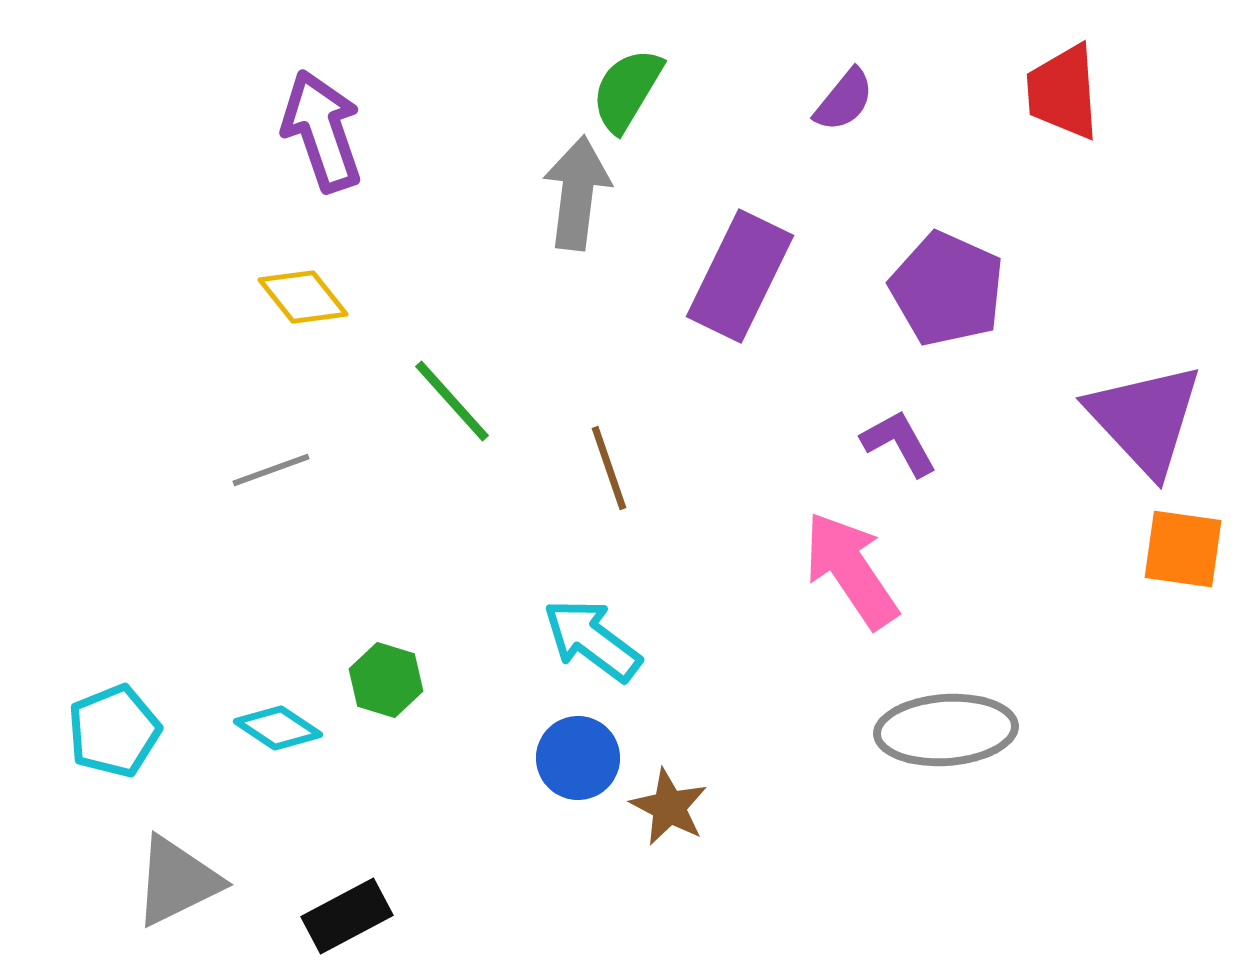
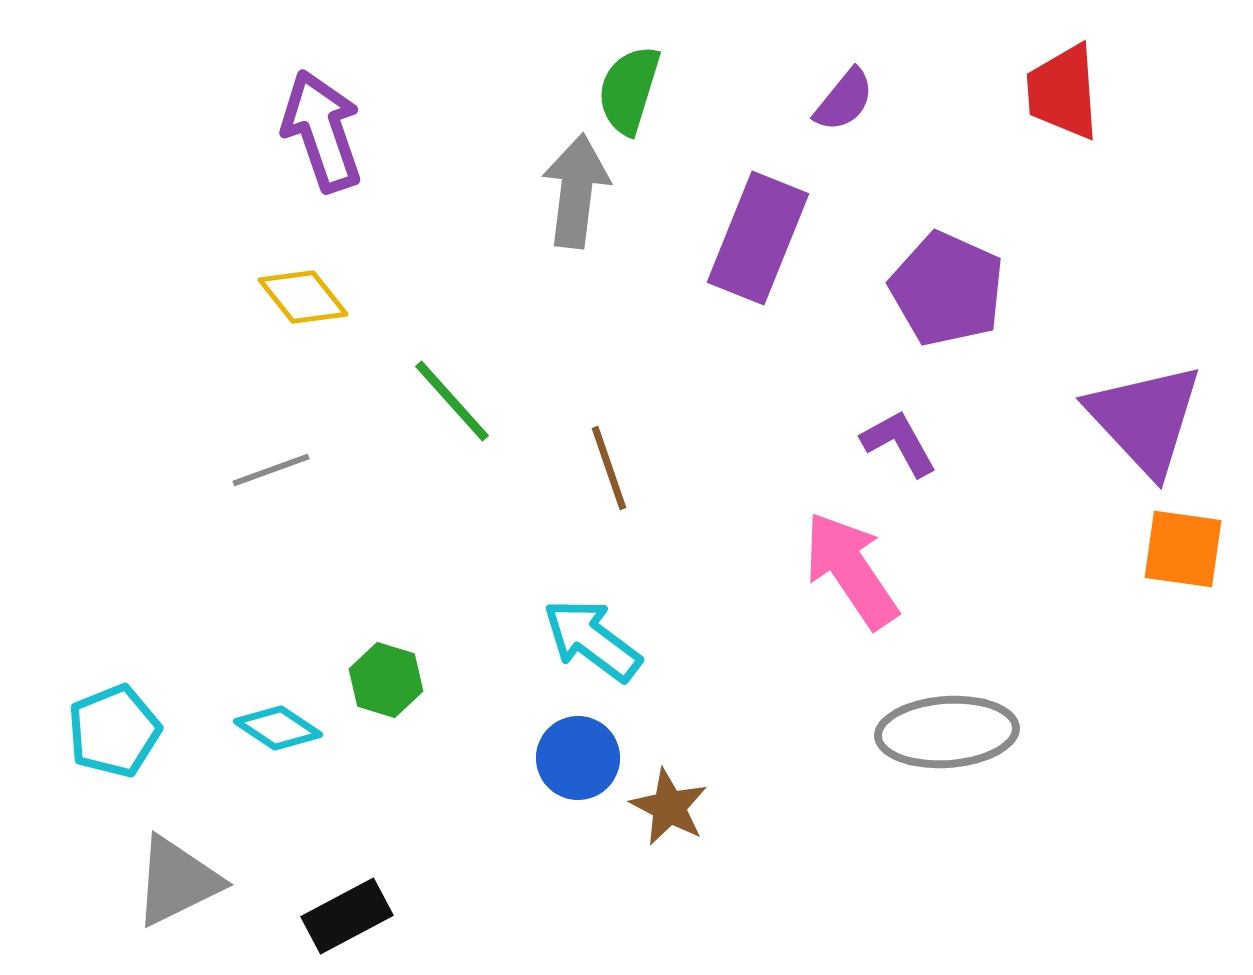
green semicircle: moved 2 px right; rotated 14 degrees counterclockwise
gray arrow: moved 1 px left, 2 px up
purple rectangle: moved 18 px right, 38 px up; rotated 4 degrees counterclockwise
gray ellipse: moved 1 px right, 2 px down
